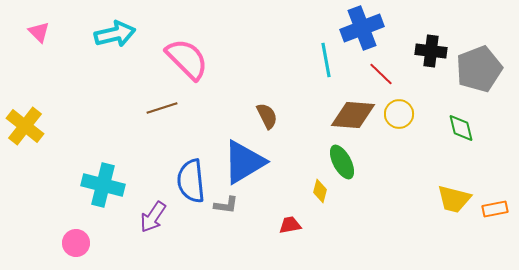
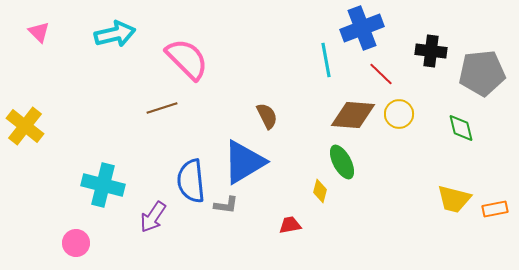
gray pentagon: moved 3 px right, 4 px down; rotated 15 degrees clockwise
